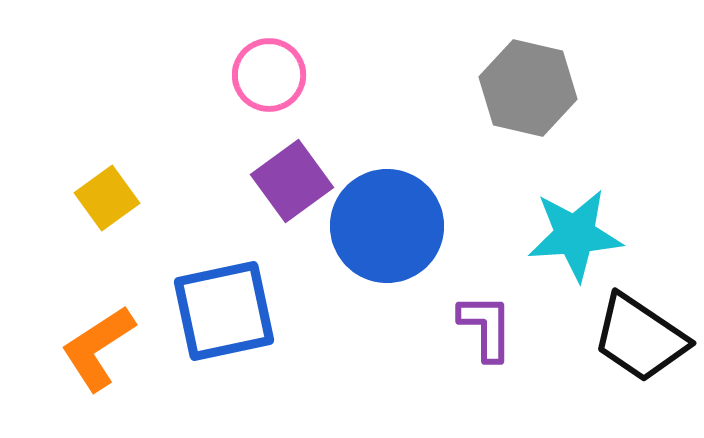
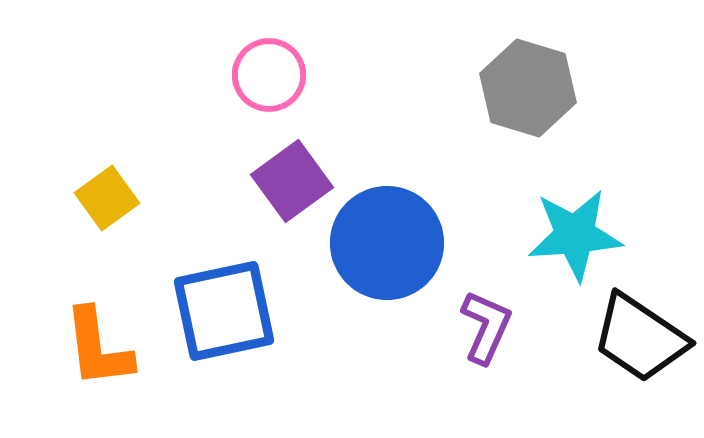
gray hexagon: rotated 4 degrees clockwise
blue circle: moved 17 px down
purple L-shape: rotated 24 degrees clockwise
orange L-shape: rotated 64 degrees counterclockwise
